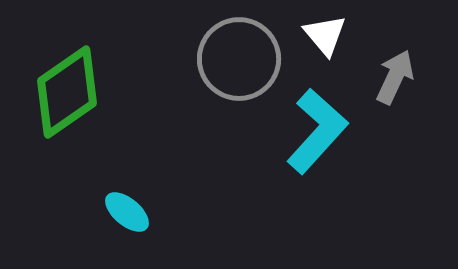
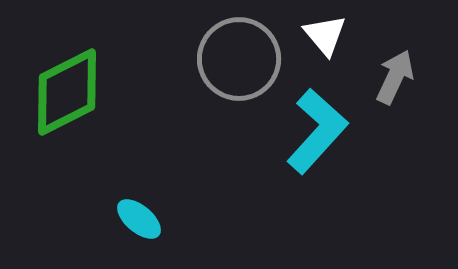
green diamond: rotated 8 degrees clockwise
cyan ellipse: moved 12 px right, 7 px down
